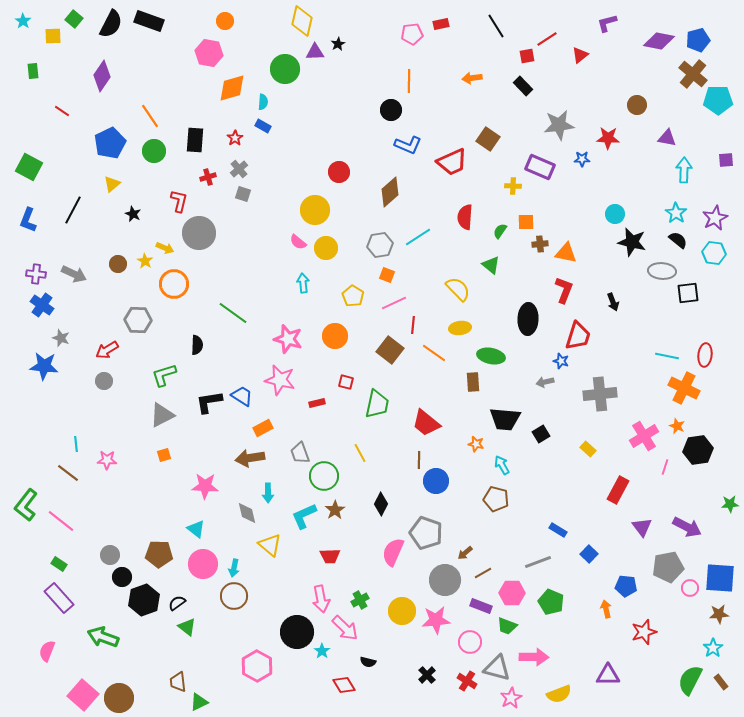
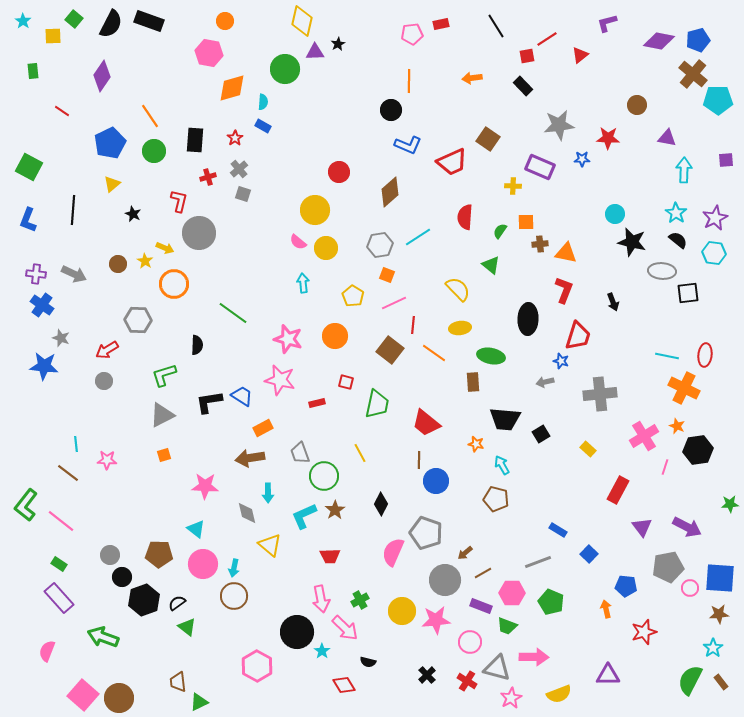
black line at (73, 210): rotated 24 degrees counterclockwise
